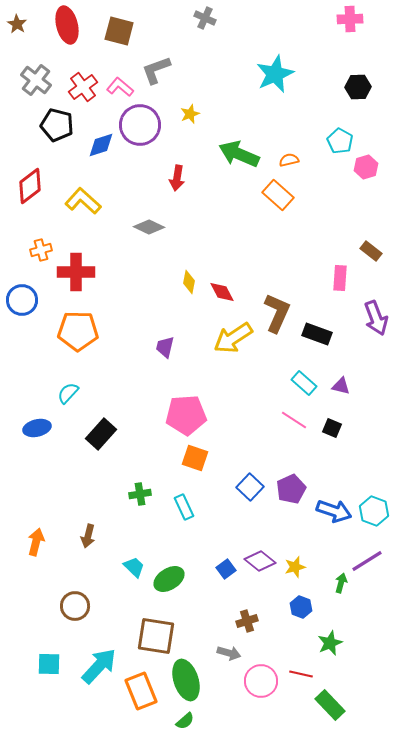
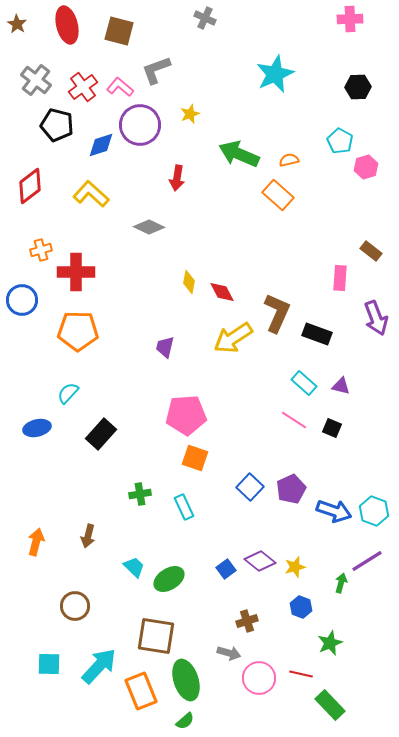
yellow L-shape at (83, 201): moved 8 px right, 7 px up
pink circle at (261, 681): moved 2 px left, 3 px up
